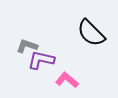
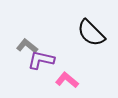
gray L-shape: rotated 20 degrees clockwise
